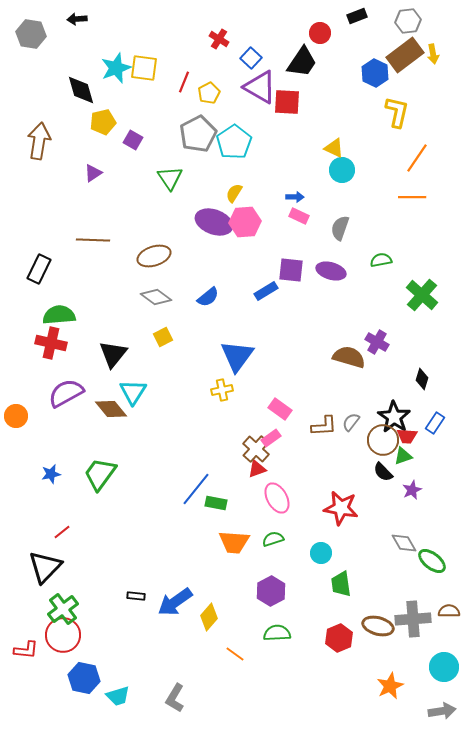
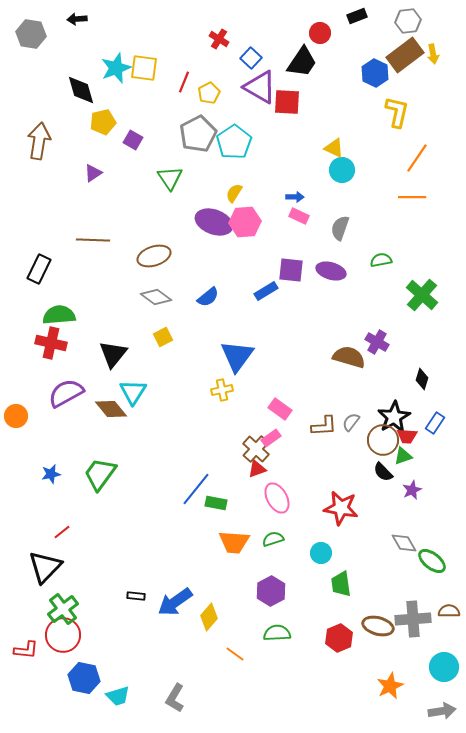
black star at (394, 417): rotated 8 degrees clockwise
